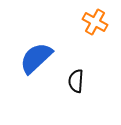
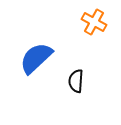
orange cross: moved 1 px left
